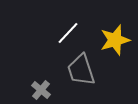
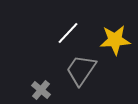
yellow star: rotated 12 degrees clockwise
gray trapezoid: rotated 52 degrees clockwise
